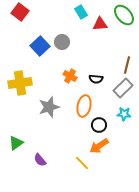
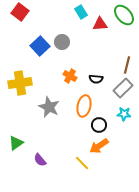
gray star: rotated 30 degrees counterclockwise
